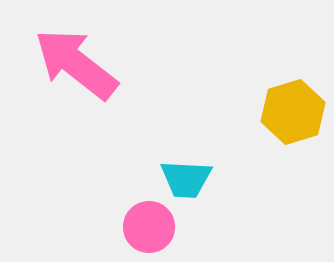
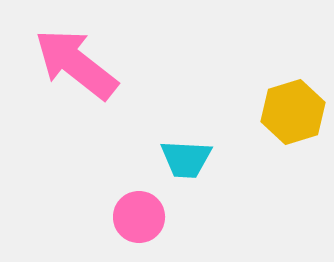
cyan trapezoid: moved 20 px up
pink circle: moved 10 px left, 10 px up
